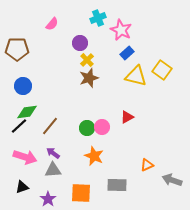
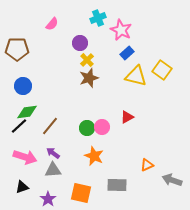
orange square: rotated 10 degrees clockwise
